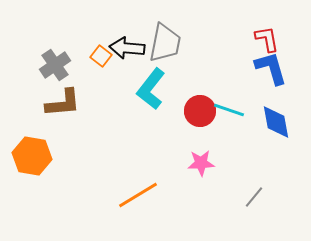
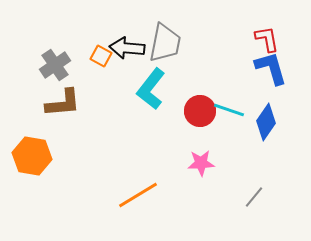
orange square: rotated 10 degrees counterclockwise
blue diamond: moved 10 px left; rotated 45 degrees clockwise
